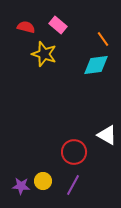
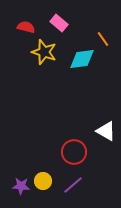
pink rectangle: moved 1 px right, 2 px up
yellow star: moved 2 px up
cyan diamond: moved 14 px left, 6 px up
white triangle: moved 1 px left, 4 px up
purple line: rotated 20 degrees clockwise
